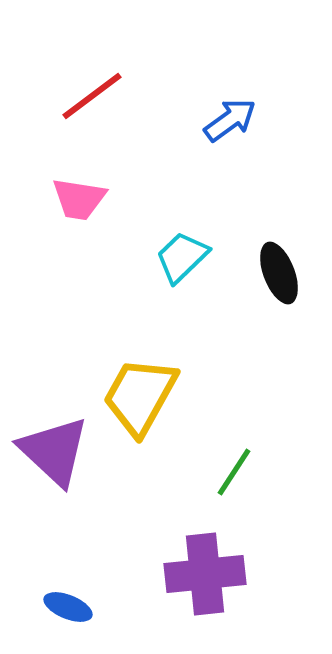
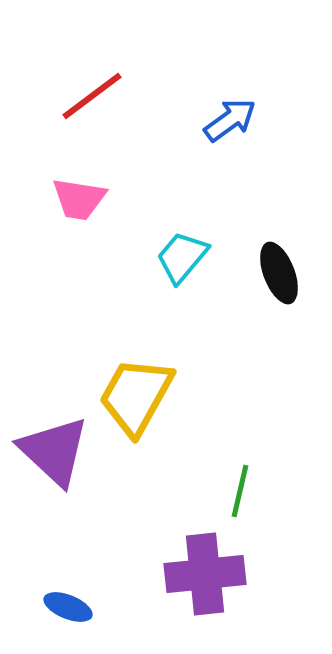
cyan trapezoid: rotated 6 degrees counterclockwise
yellow trapezoid: moved 4 px left
green line: moved 6 px right, 19 px down; rotated 20 degrees counterclockwise
